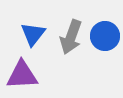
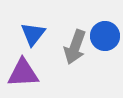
gray arrow: moved 4 px right, 10 px down
purple triangle: moved 1 px right, 2 px up
